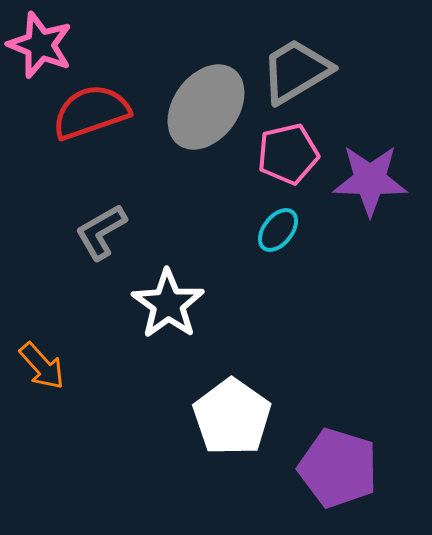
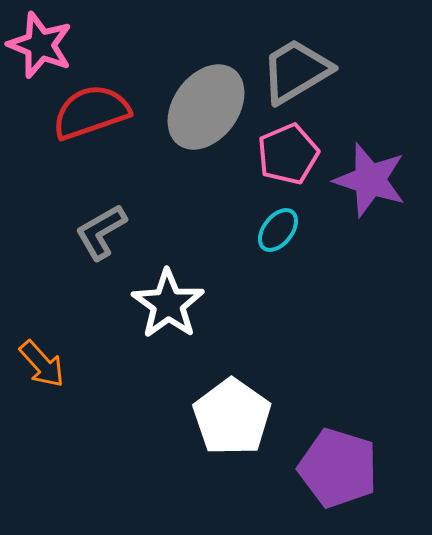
pink pentagon: rotated 10 degrees counterclockwise
purple star: rotated 16 degrees clockwise
orange arrow: moved 2 px up
